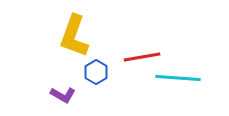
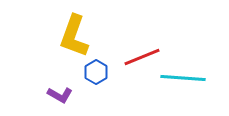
red line: rotated 12 degrees counterclockwise
cyan line: moved 5 px right
purple L-shape: moved 3 px left
